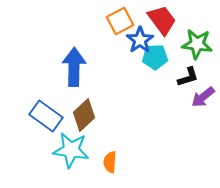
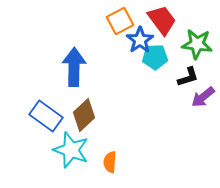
cyan star: rotated 12 degrees clockwise
